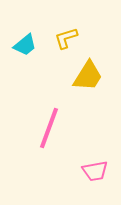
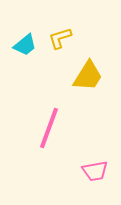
yellow L-shape: moved 6 px left
